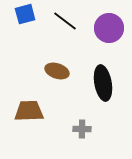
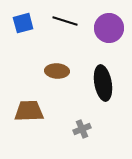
blue square: moved 2 px left, 9 px down
black line: rotated 20 degrees counterclockwise
brown ellipse: rotated 15 degrees counterclockwise
gray cross: rotated 24 degrees counterclockwise
